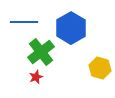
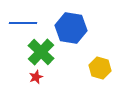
blue line: moved 1 px left, 1 px down
blue hexagon: rotated 20 degrees counterclockwise
green cross: rotated 8 degrees counterclockwise
